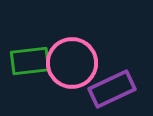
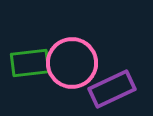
green rectangle: moved 2 px down
